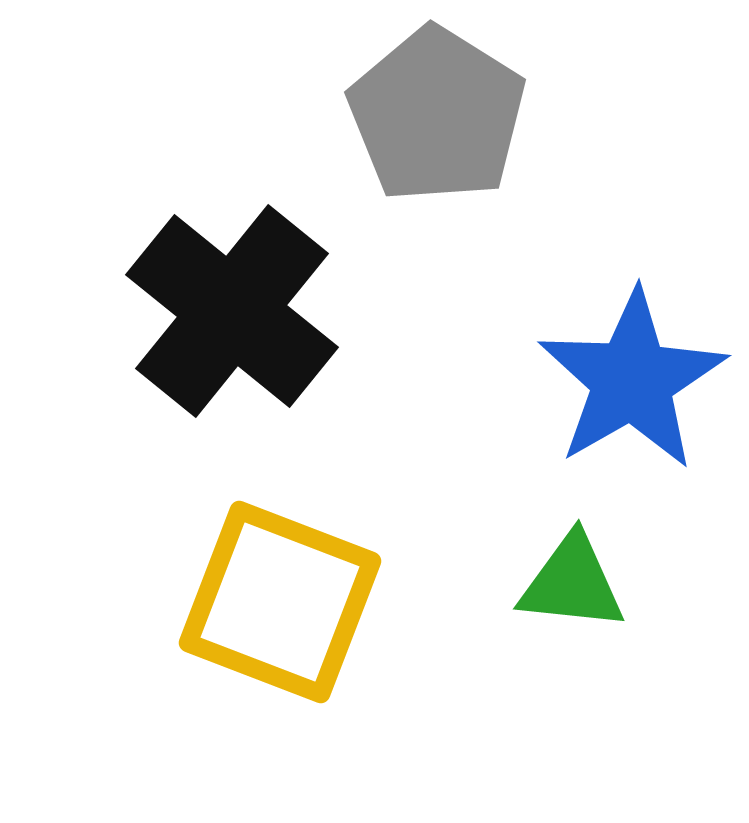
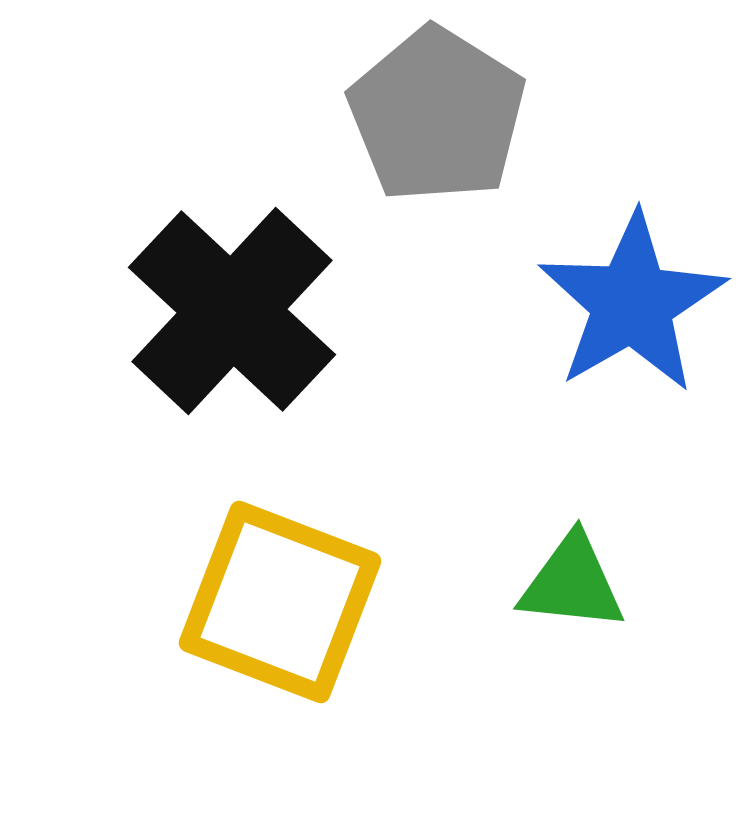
black cross: rotated 4 degrees clockwise
blue star: moved 77 px up
